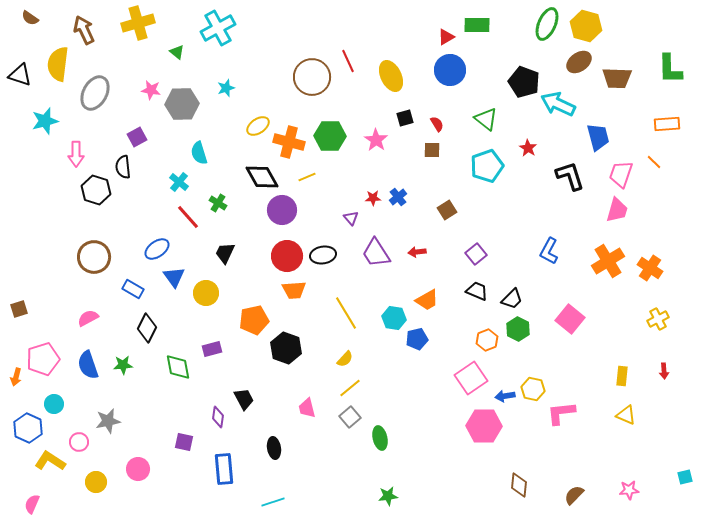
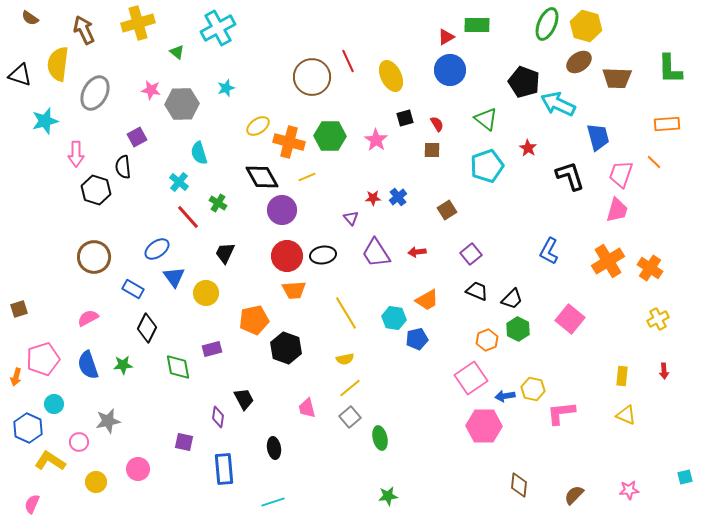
purple square at (476, 254): moved 5 px left
yellow semicircle at (345, 359): rotated 36 degrees clockwise
